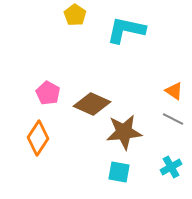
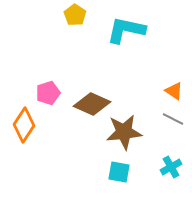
pink pentagon: rotated 25 degrees clockwise
orange diamond: moved 14 px left, 13 px up
